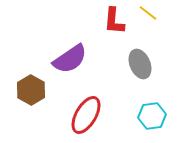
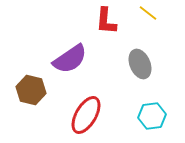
red L-shape: moved 8 px left
brown hexagon: rotated 16 degrees counterclockwise
